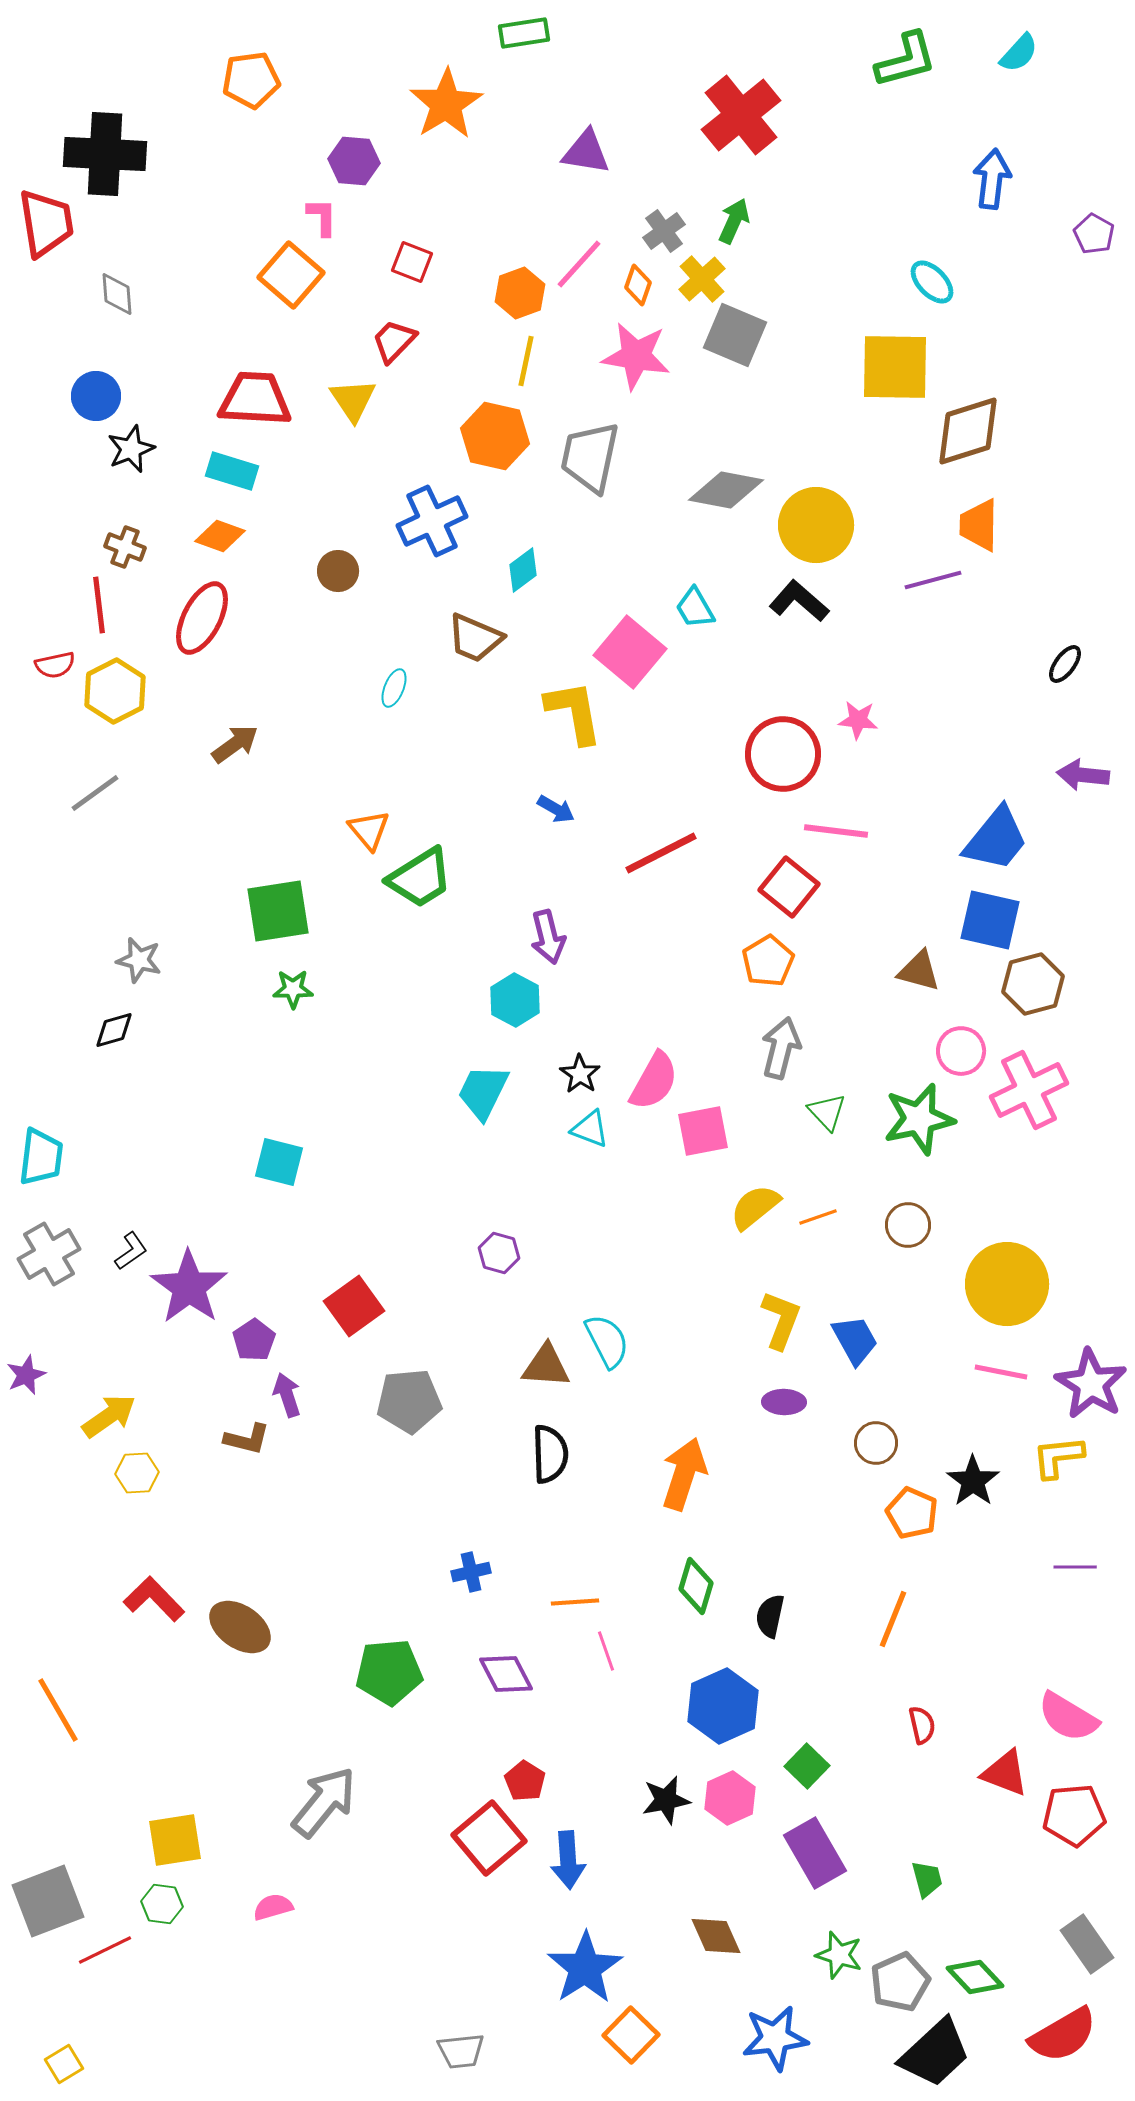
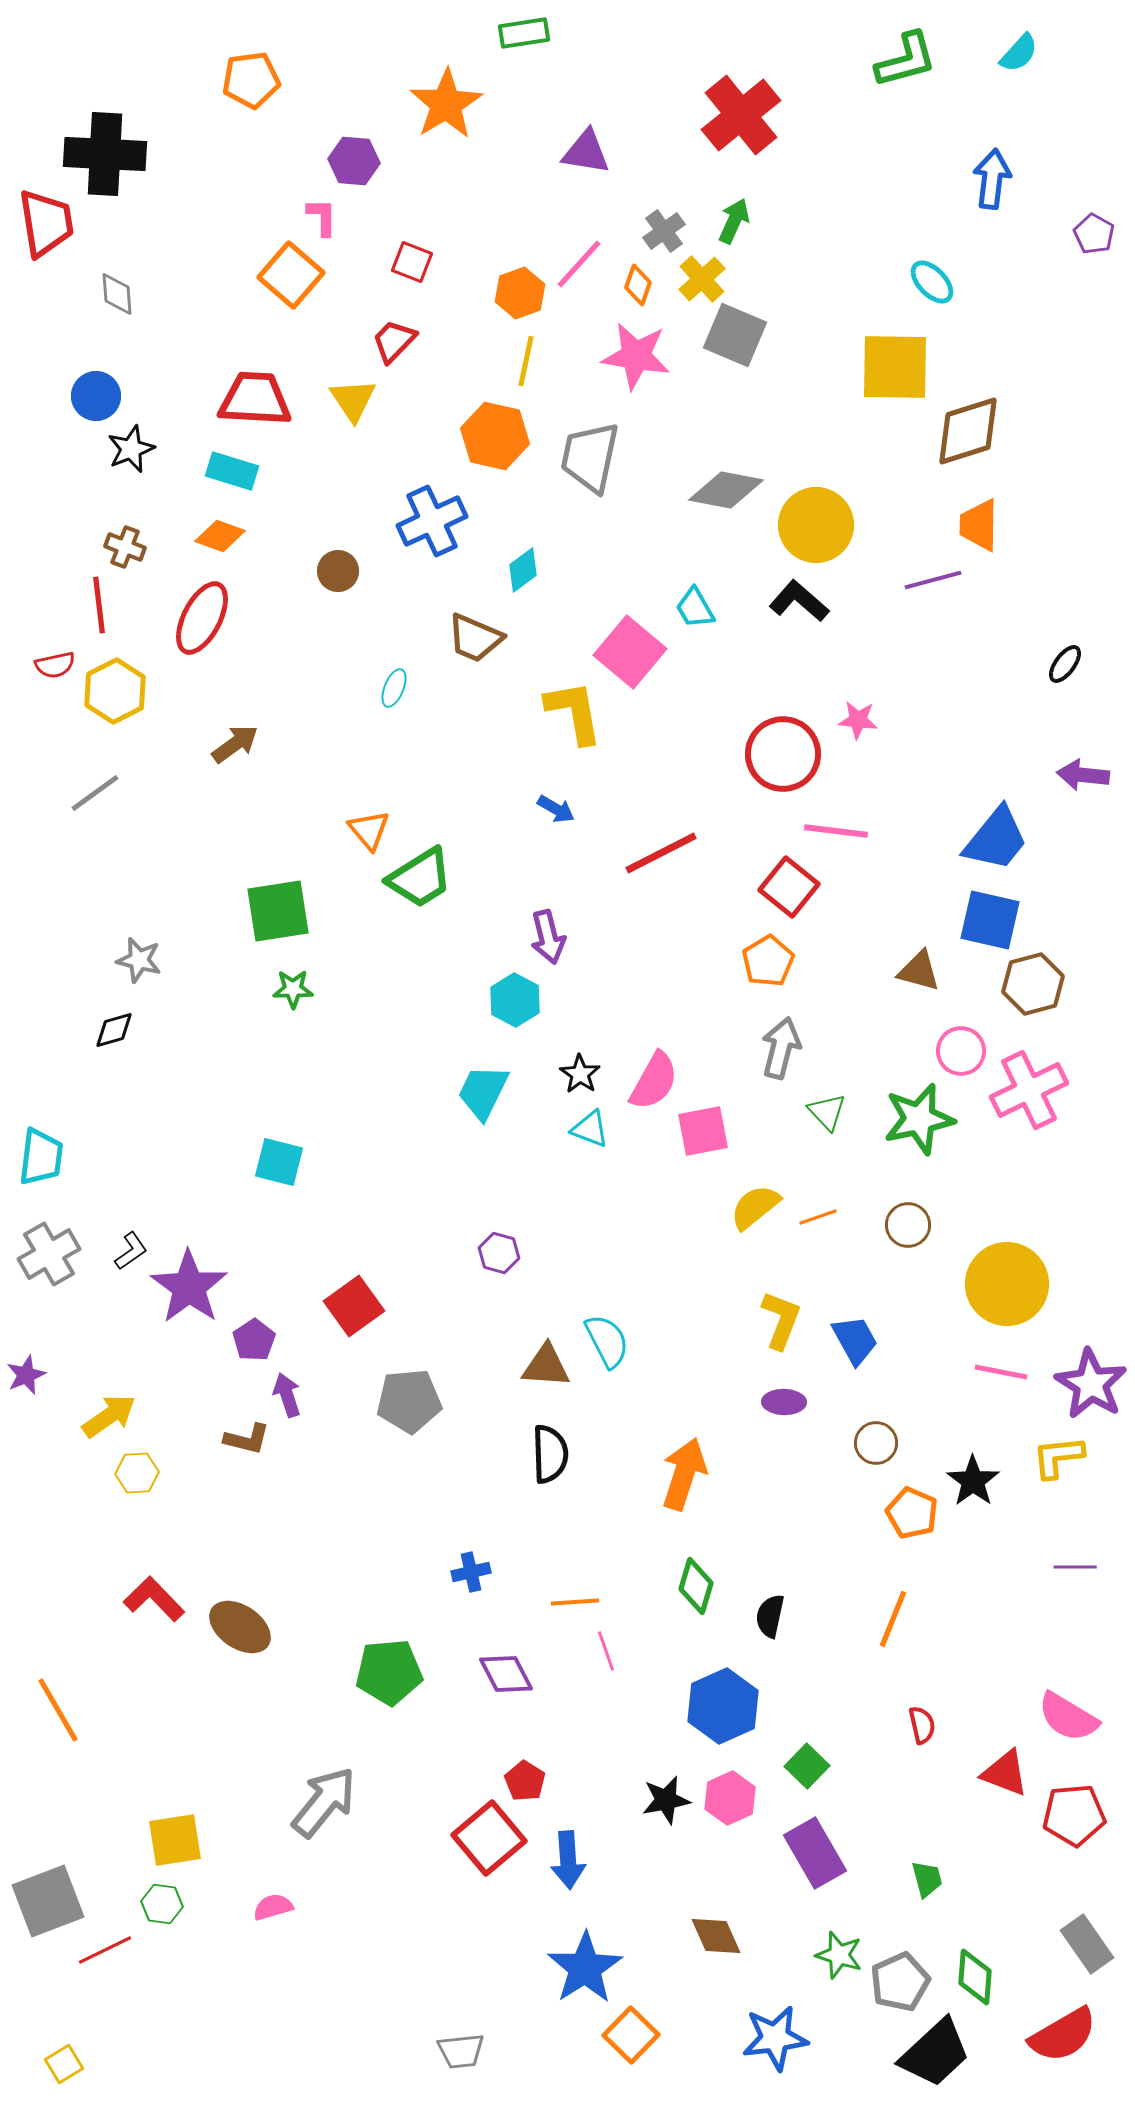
green diamond at (975, 1977): rotated 48 degrees clockwise
